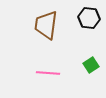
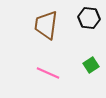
pink line: rotated 20 degrees clockwise
